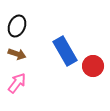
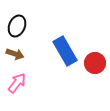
brown arrow: moved 2 px left
red circle: moved 2 px right, 3 px up
